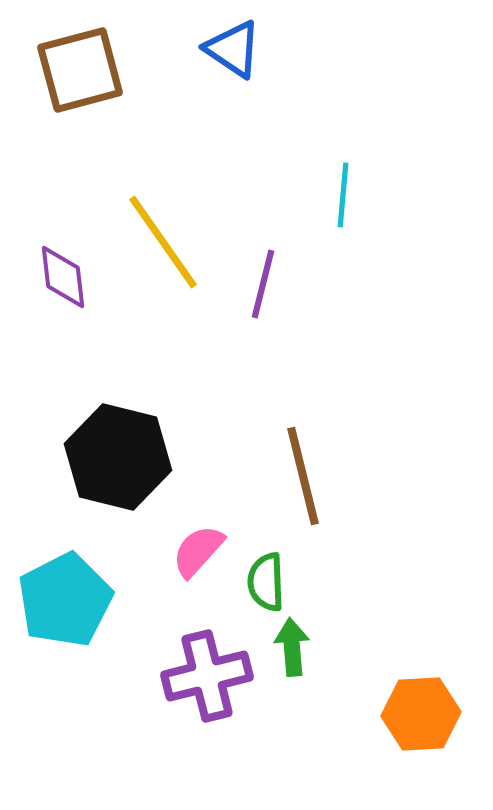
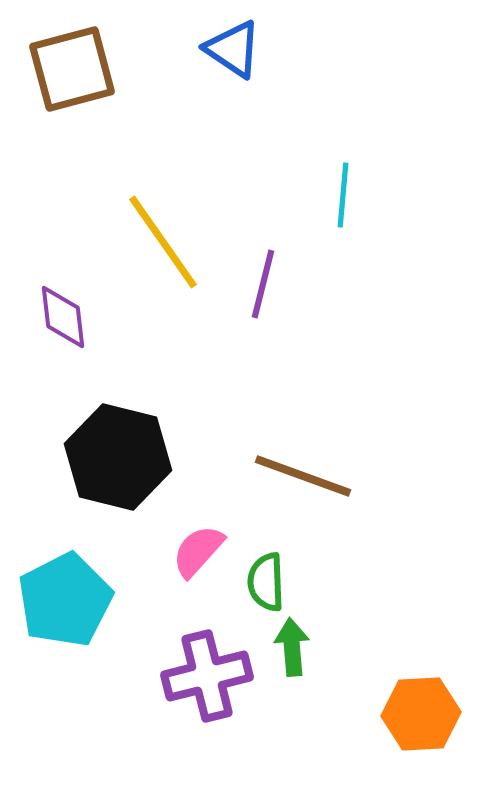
brown square: moved 8 px left, 1 px up
purple diamond: moved 40 px down
brown line: rotated 56 degrees counterclockwise
